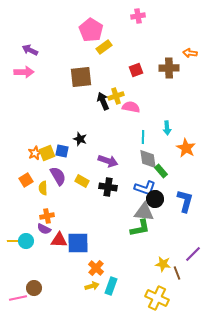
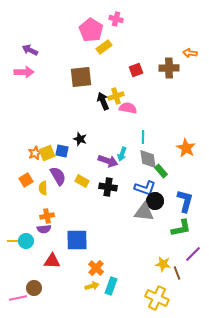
pink cross at (138, 16): moved 22 px left, 3 px down; rotated 24 degrees clockwise
pink semicircle at (131, 107): moved 3 px left, 1 px down
cyan arrow at (167, 128): moved 45 px left, 26 px down; rotated 24 degrees clockwise
black circle at (155, 199): moved 2 px down
green L-shape at (140, 228): moved 41 px right
purple semicircle at (44, 229): rotated 32 degrees counterclockwise
red triangle at (59, 240): moved 7 px left, 21 px down
blue square at (78, 243): moved 1 px left, 3 px up
